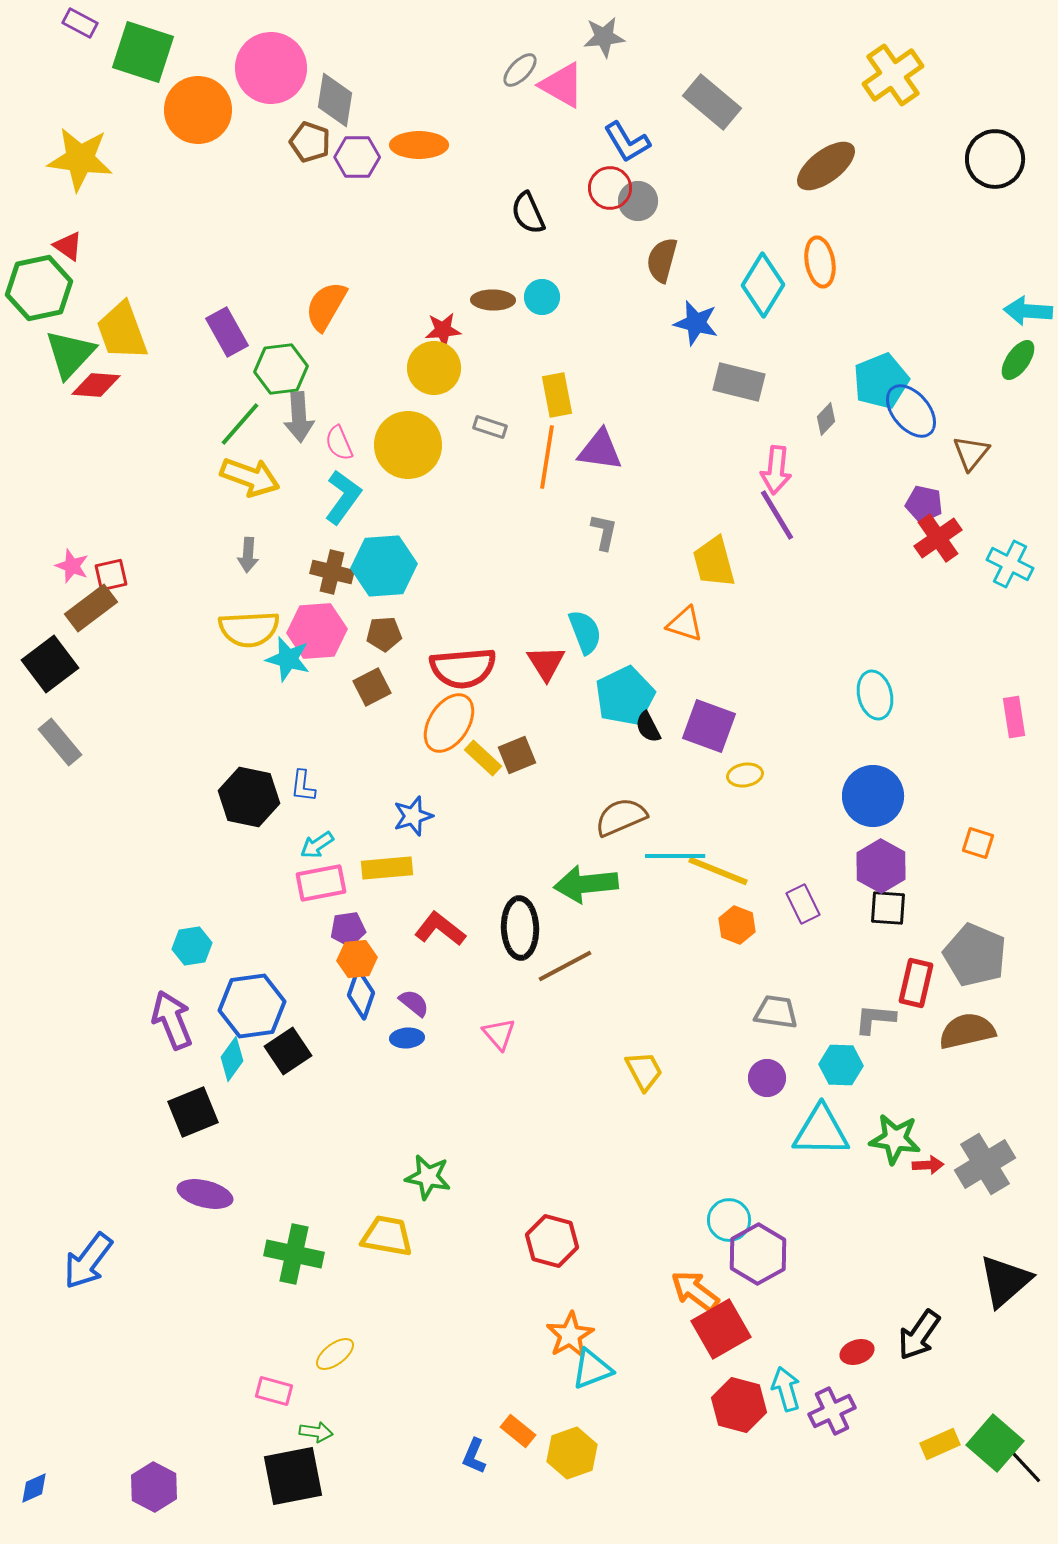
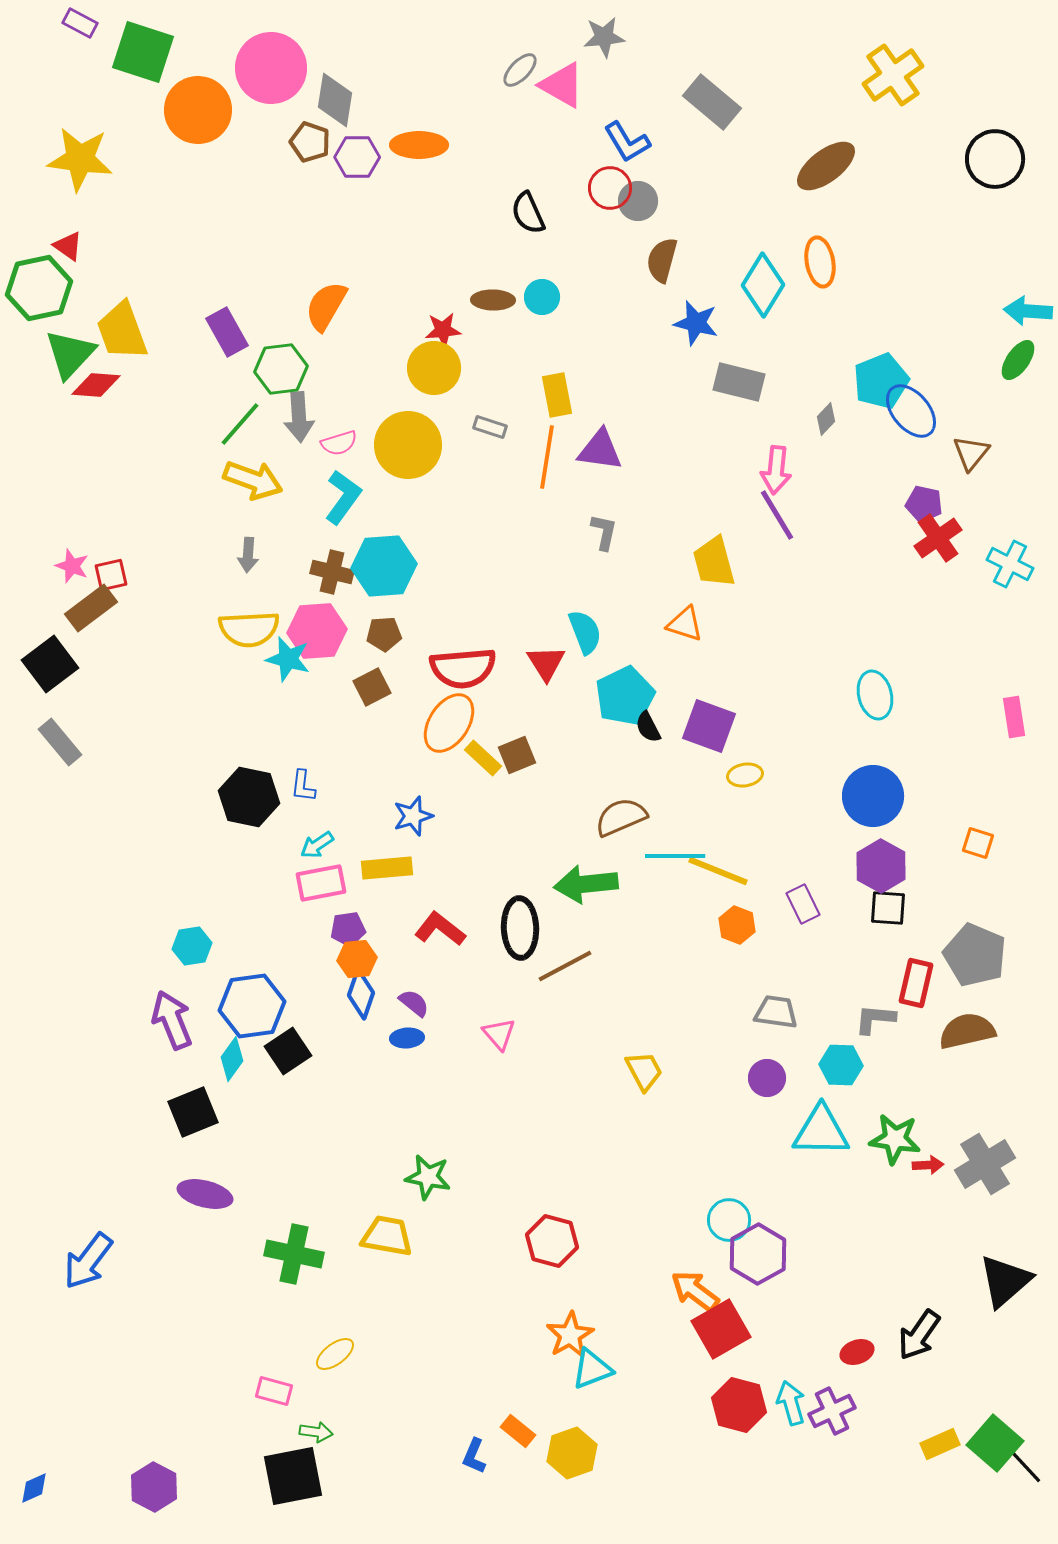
pink semicircle at (339, 443): rotated 84 degrees counterclockwise
yellow arrow at (250, 477): moved 3 px right, 3 px down
cyan arrow at (786, 1389): moved 5 px right, 14 px down
